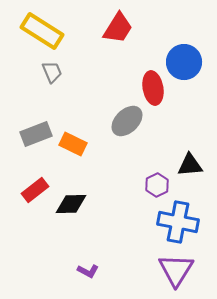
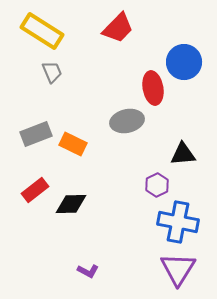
red trapezoid: rotated 12 degrees clockwise
gray ellipse: rotated 32 degrees clockwise
black triangle: moved 7 px left, 11 px up
purple triangle: moved 2 px right, 1 px up
